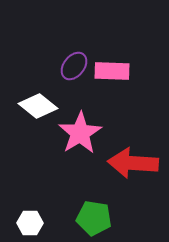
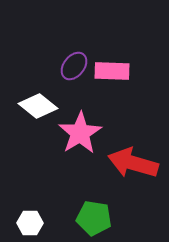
red arrow: rotated 12 degrees clockwise
